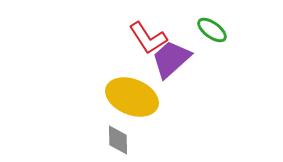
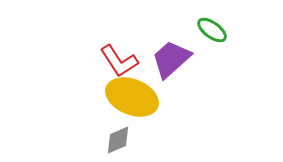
red L-shape: moved 29 px left, 23 px down
gray diamond: rotated 68 degrees clockwise
